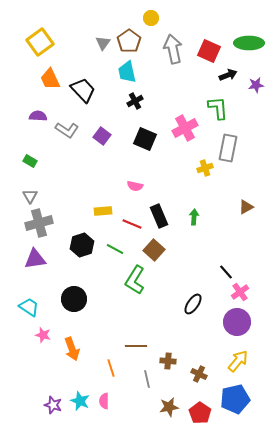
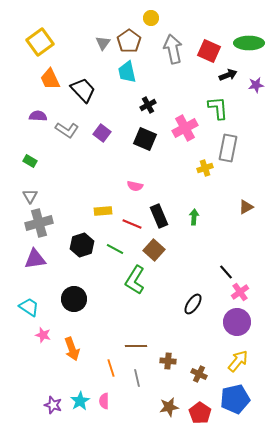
black cross at (135, 101): moved 13 px right, 4 px down
purple square at (102, 136): moved 3 px up
gray line at (147, 379): moved 10 px left, 1 px up
cyan star at (80, 401): rotated 18 degrees clockwise
